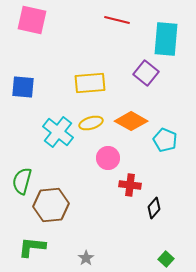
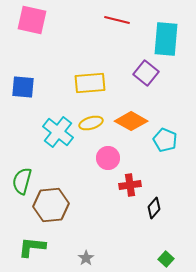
red cross: rotated 15 degrees counterclockwise
